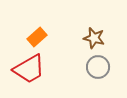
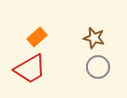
red trapezoid: moved 1 px right
